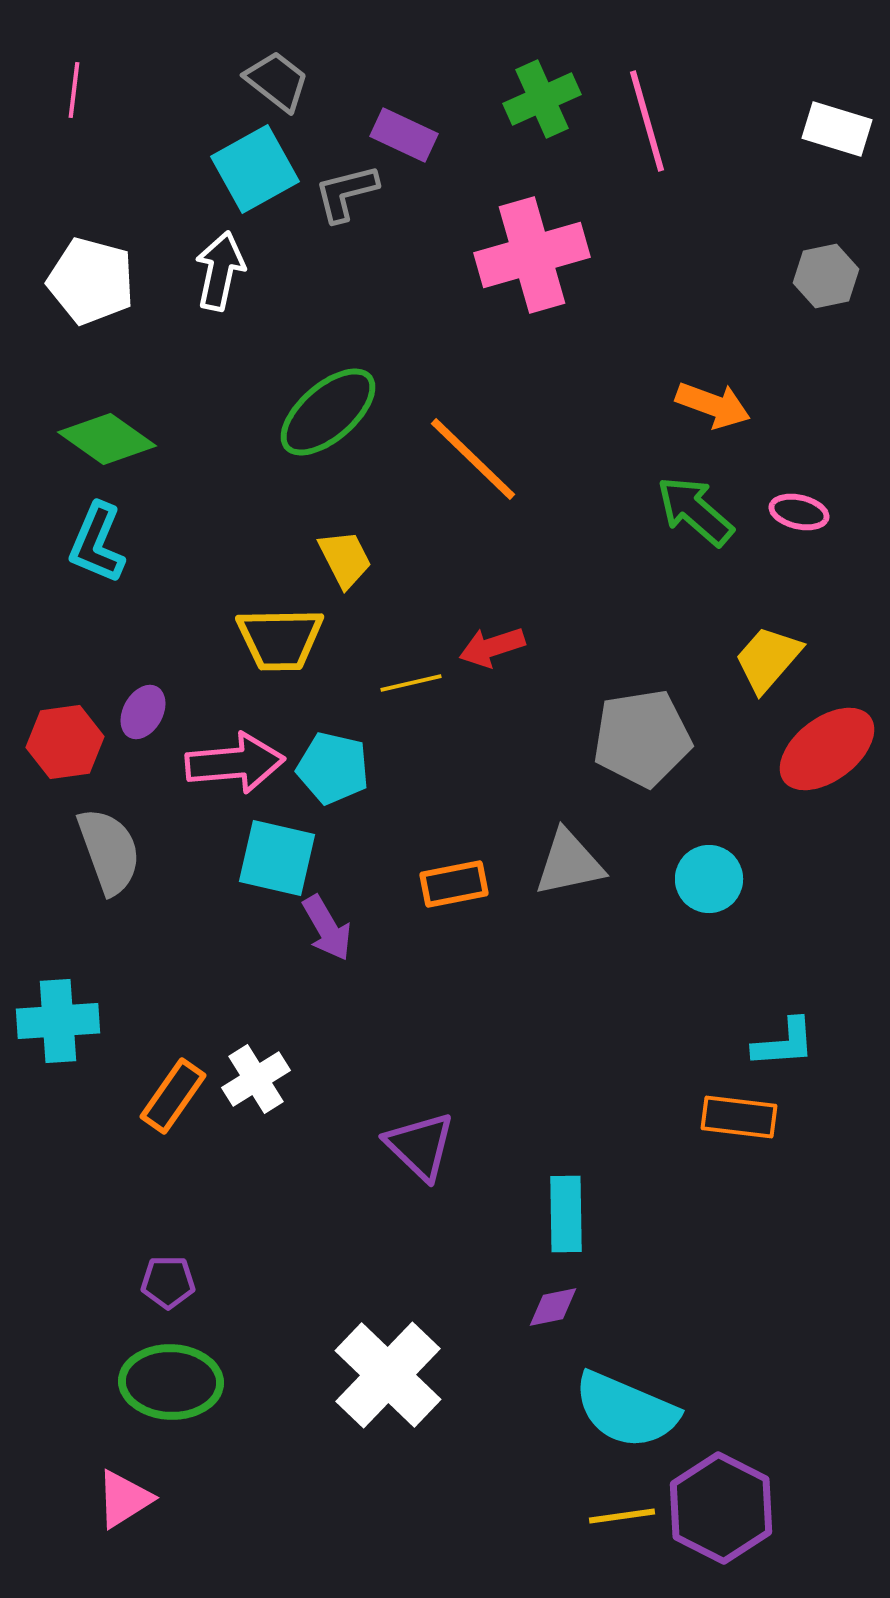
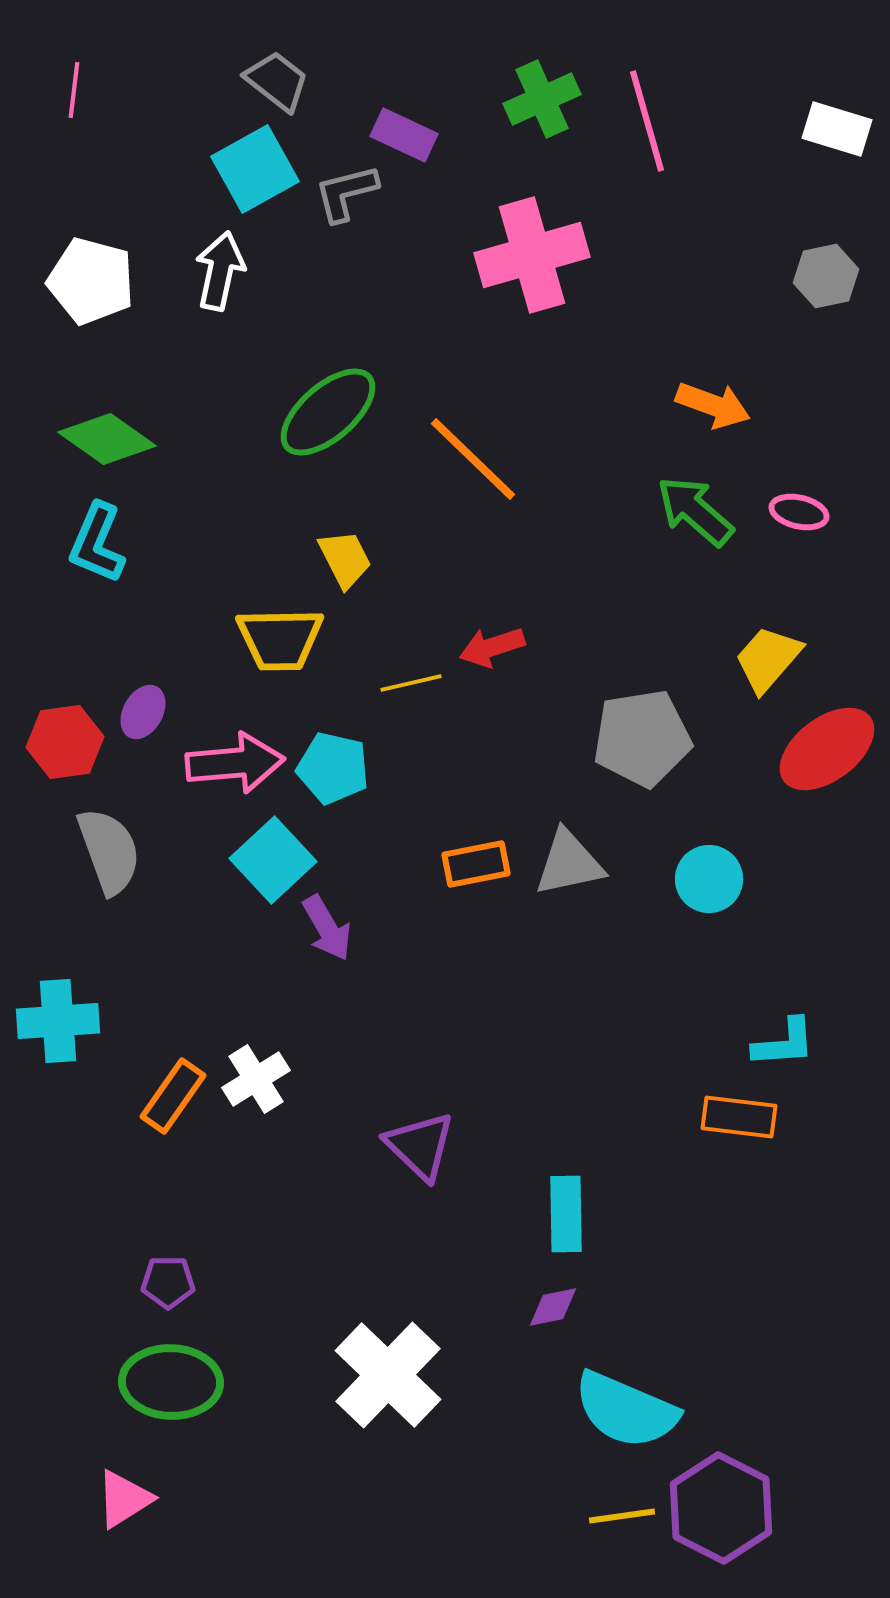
cyan square at (277, 858): moved 4 px left, 2 px down; rotated 34 degrees clockwise
orange rectangle at (454, 884): moved 22 px right, 20 px up
